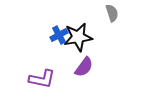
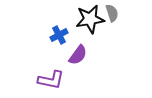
black star: moved 12 px right, 18 px up
purple semicircle: moved 6 px left, 12 px up
purple L-shape: moved 9 px right, 1 px down
